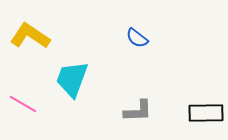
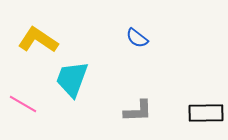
yellow L-shape: moved 8 px right, 4 px down
